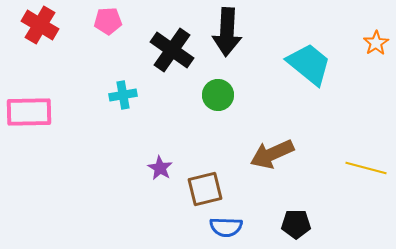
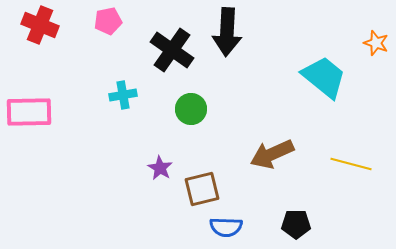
pink pentagon: rotated 8 degrees counterclockwise
red cross: rotated 9 degrees counterclockwise
orange star: rotated 20 degrees counterclockwise
cyan trapezoid: moved 15 px right, 13 px down
green circle: moved 27 px left, 14 px down
yellow line: moved 15 px left, 4 px up
brown square: moved 3 px left
